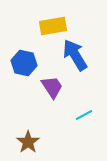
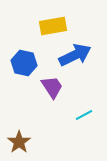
blue arrow: rotated 96 degrees clockwise
brown star: moved 9 px left
